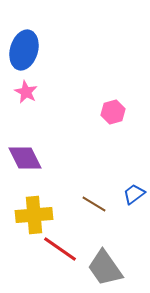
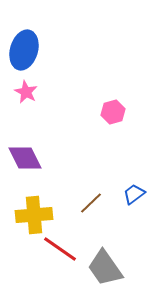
brown line: moved 3 px left, 1 px up; rotated 75 degrees counterclockwise
